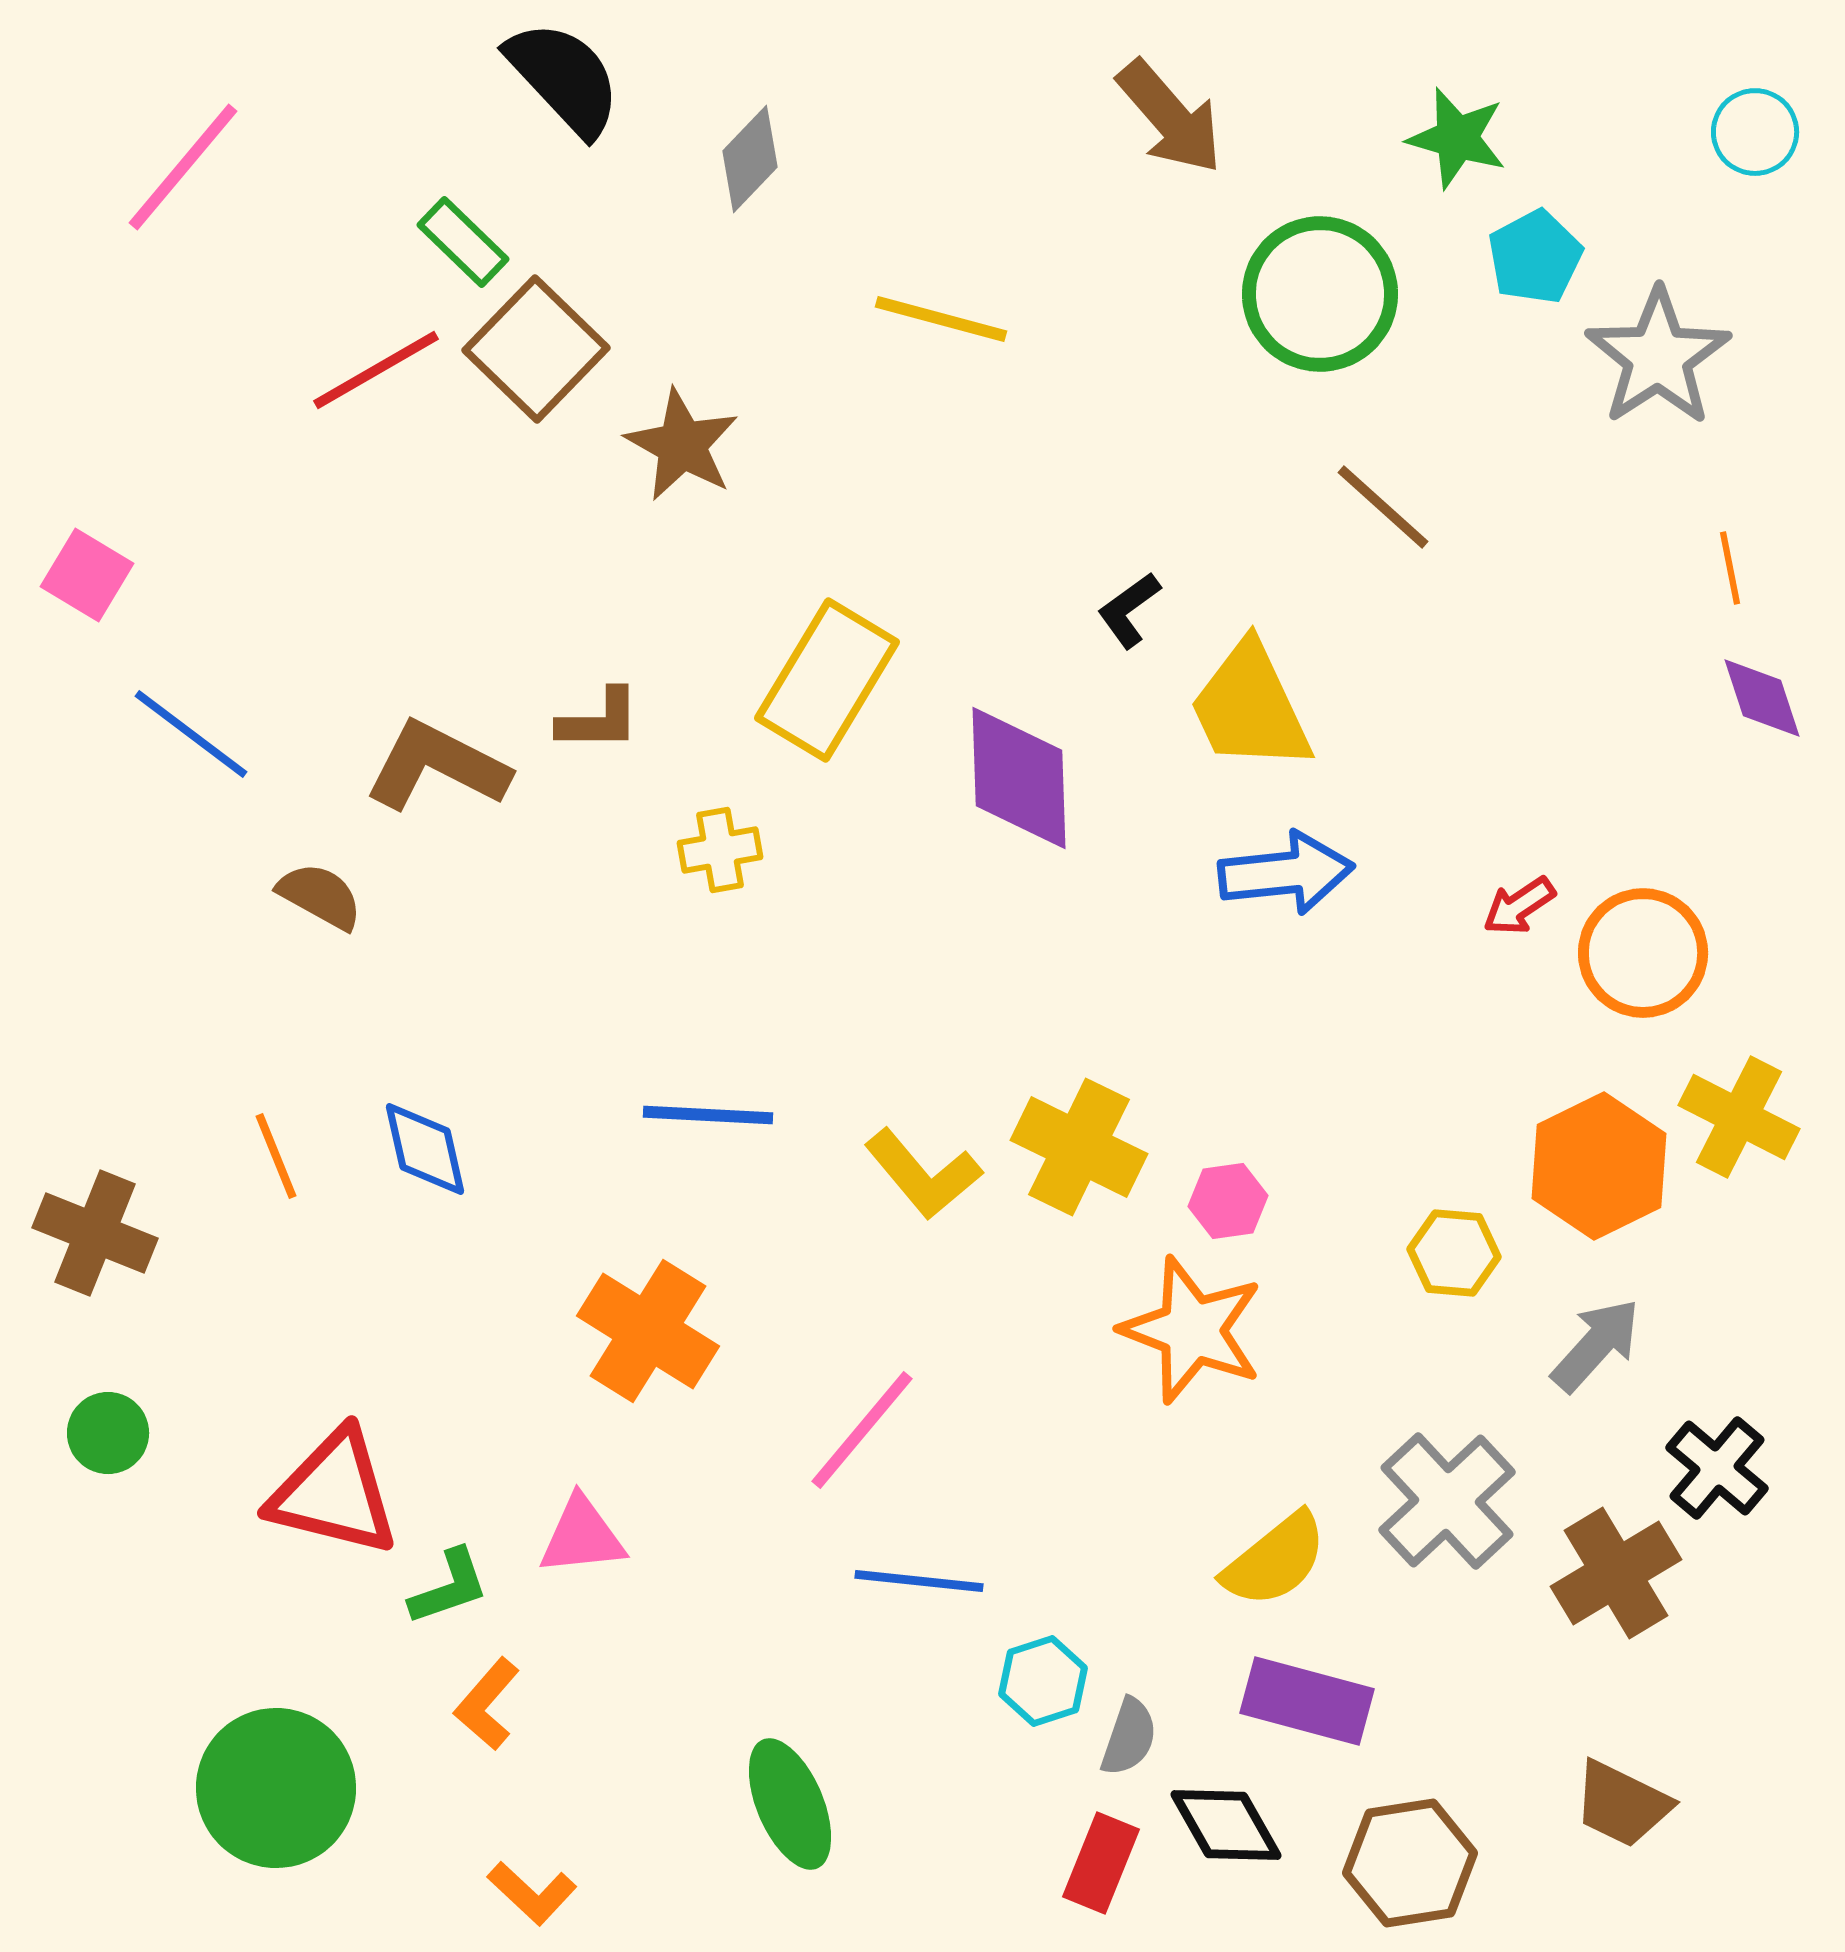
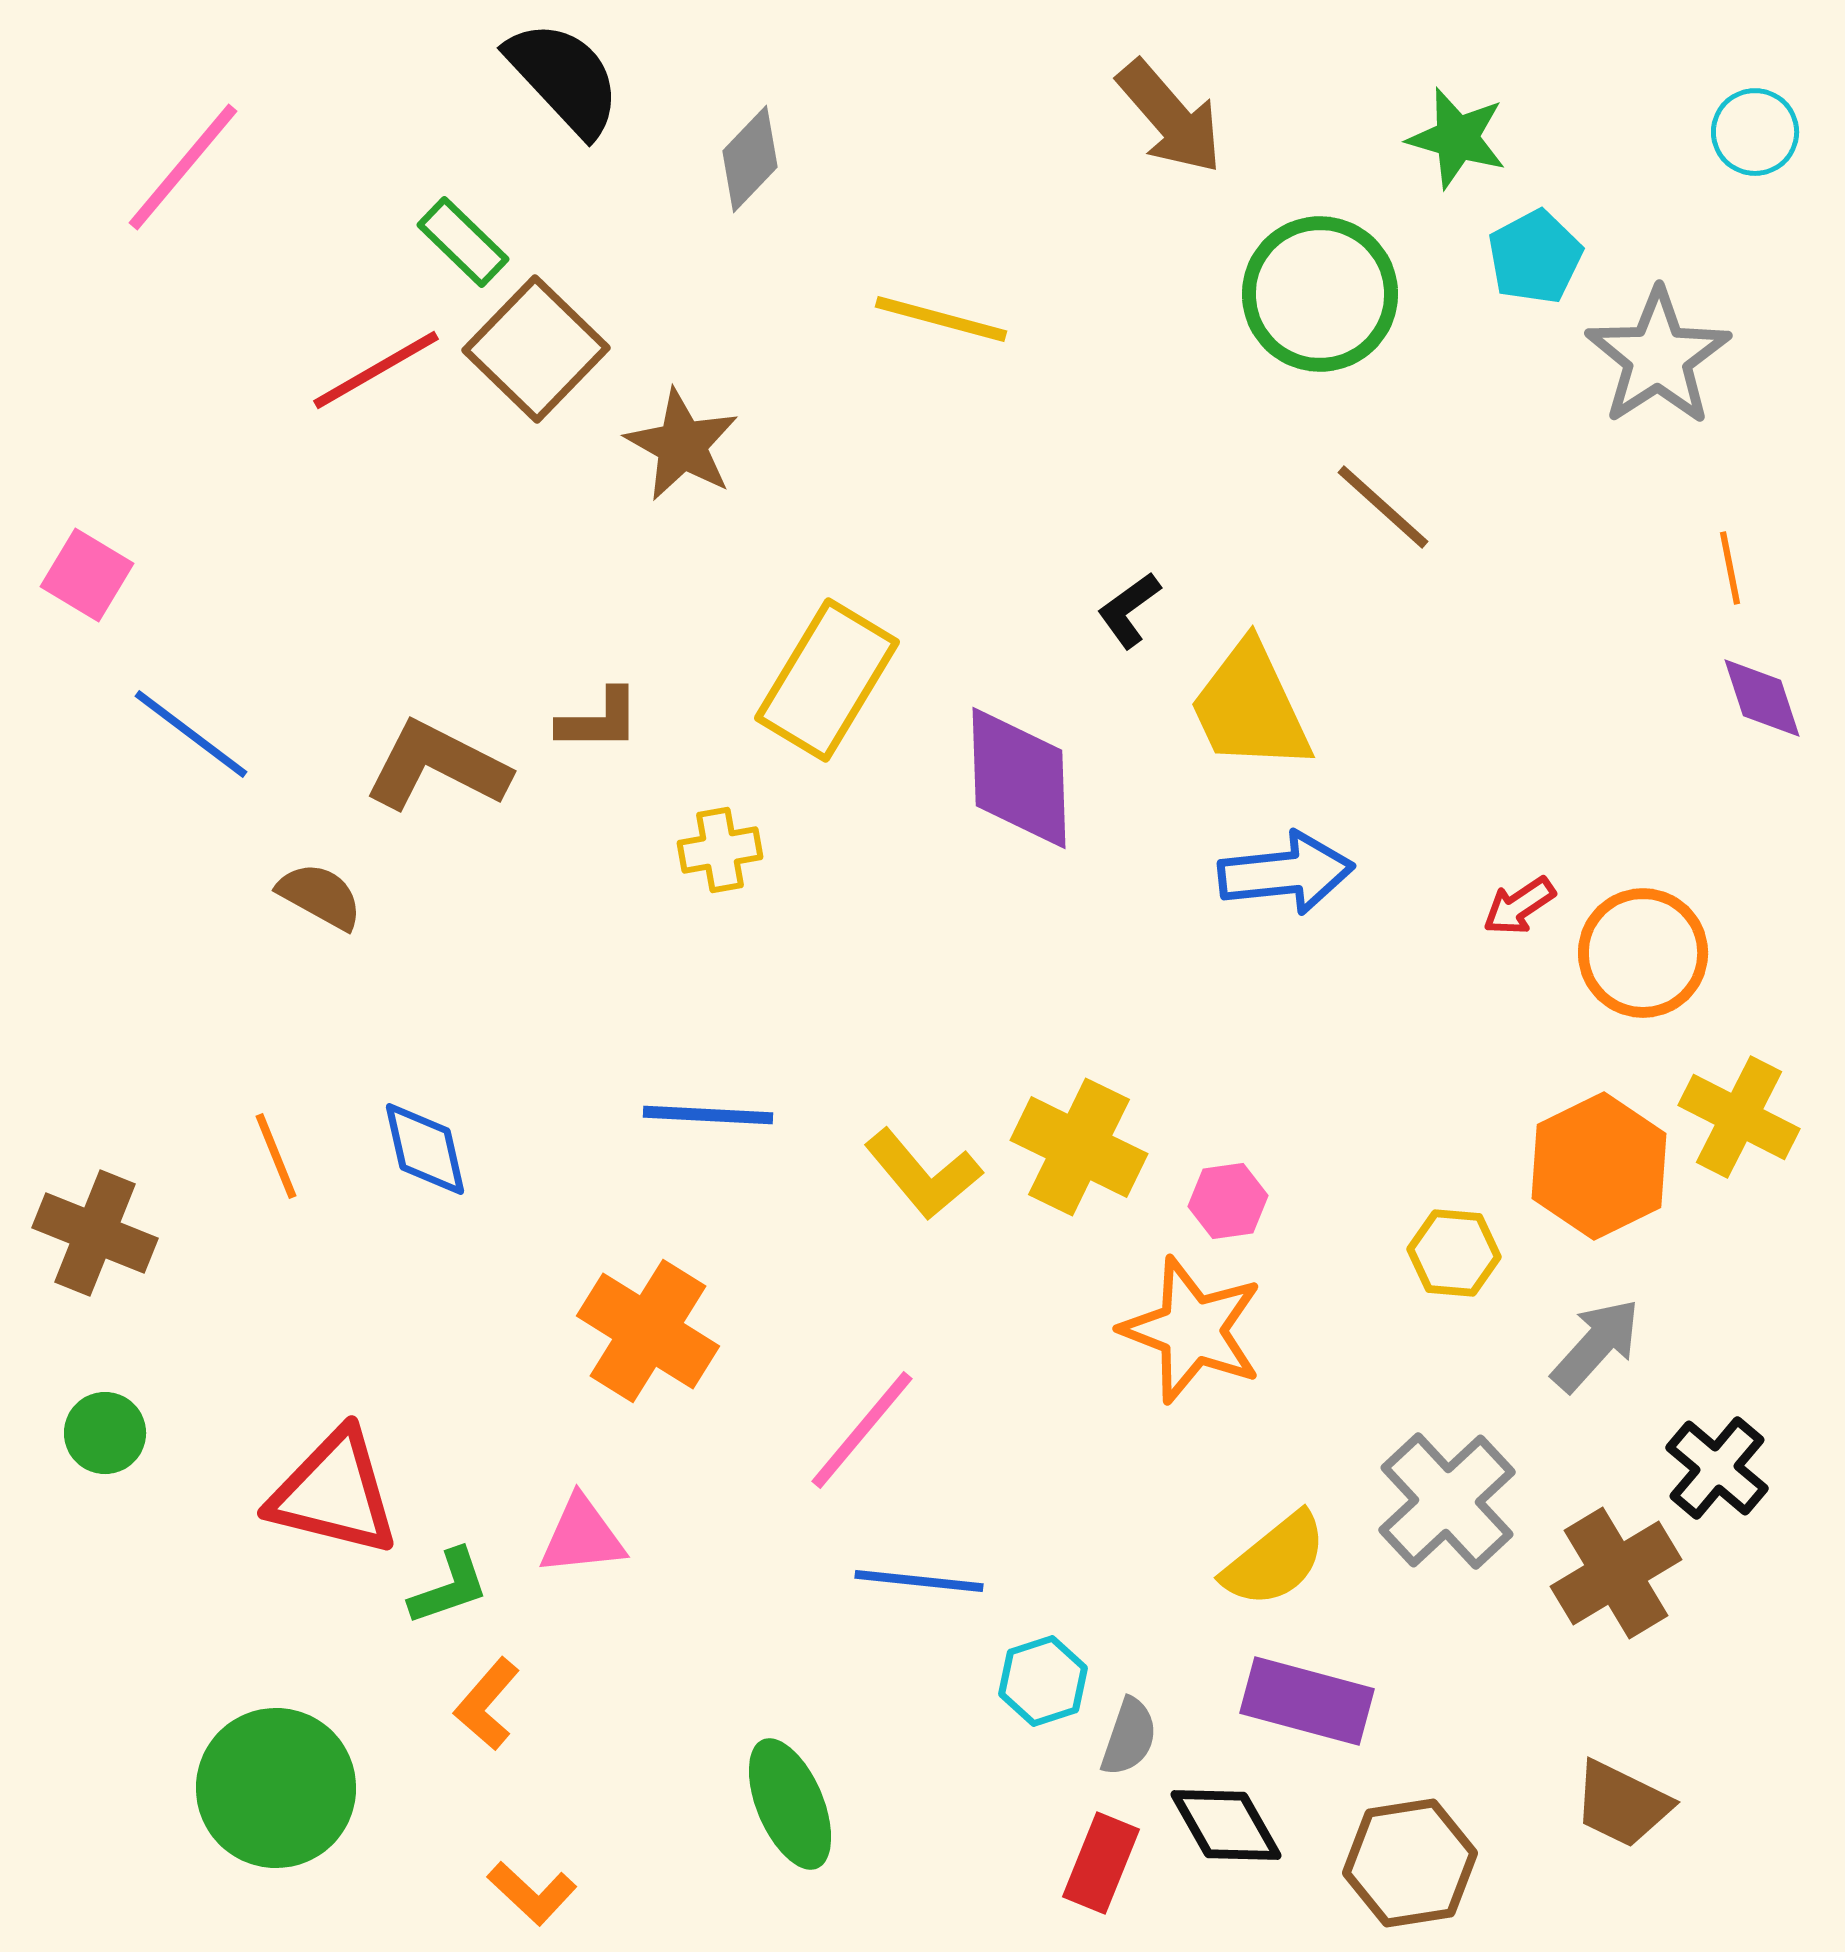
green circle at (108, 1433): moved 3 px left
